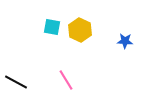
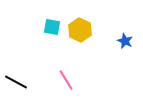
blue star: rotated 21 degrees clockwise
